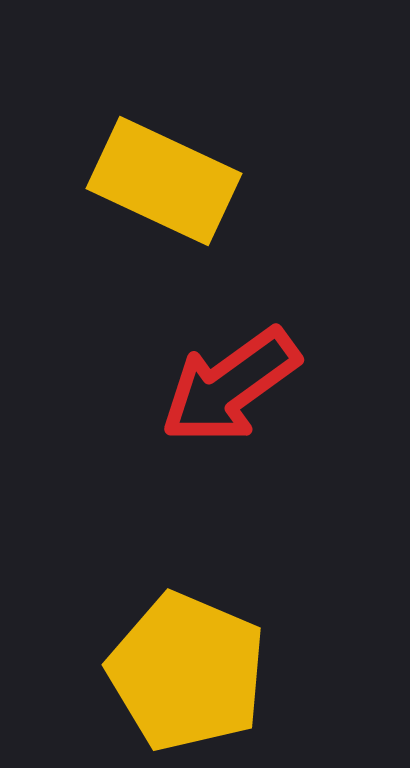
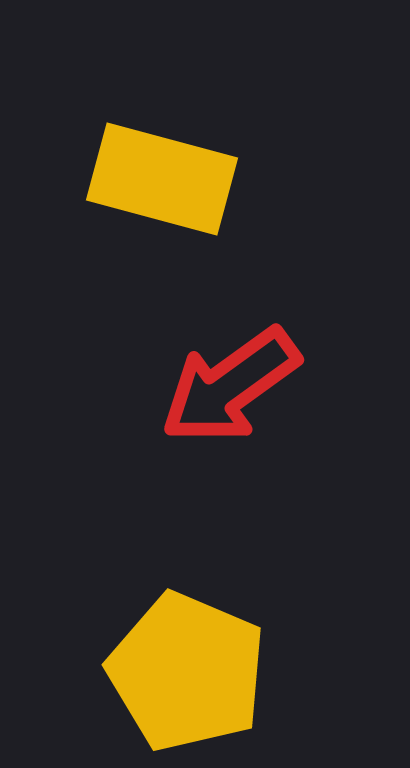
yellow rectangle: moved 2 px left, 2 px up; rotated 10 degrees counterclockwise
